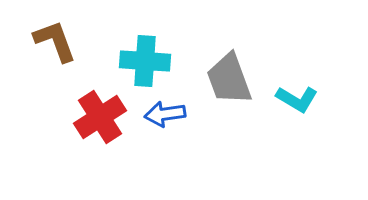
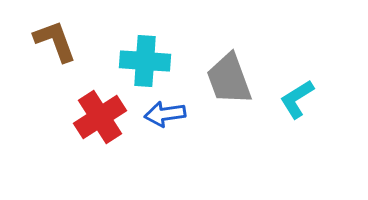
cyan L-shape: rotated 117 degrees clockwise
